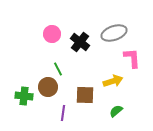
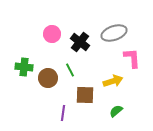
green line: moved 12 px right, 1 px down
brown circle: moved 9 px up
green cross: moved 29 px up
